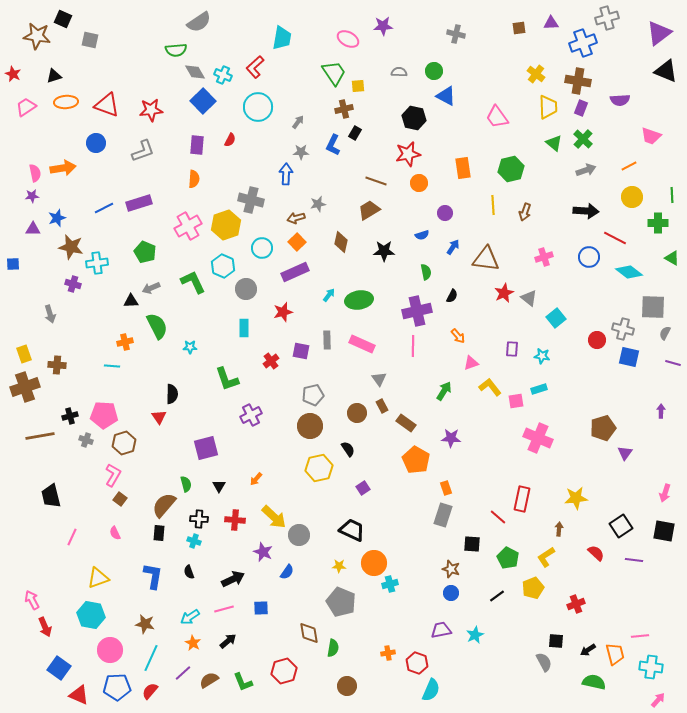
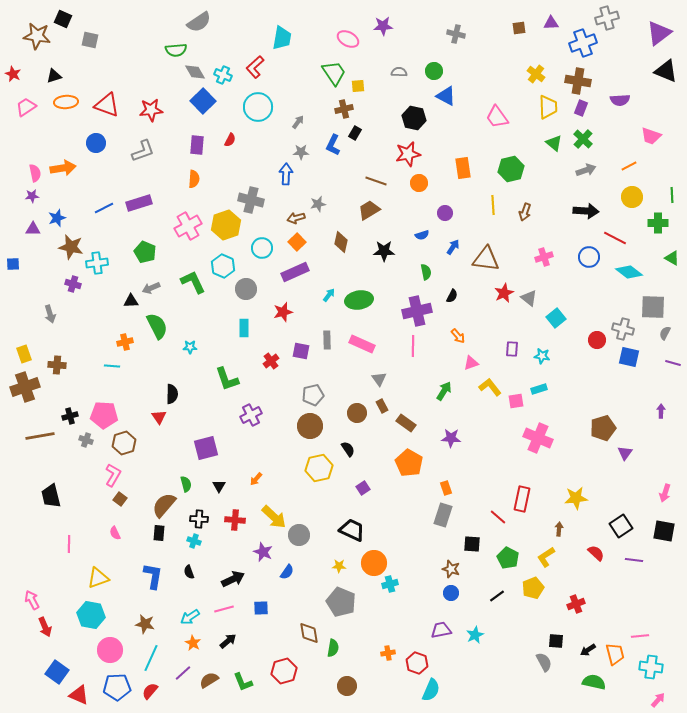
orange pentagon at (416, 460): moved 7 px left, 3 px down
pink line at (72, 537): moved 3 px left, 7 px down; rotated 24 degrees counterclockwise
blue square at (59, 668): moved 2 px left, 4 px down
